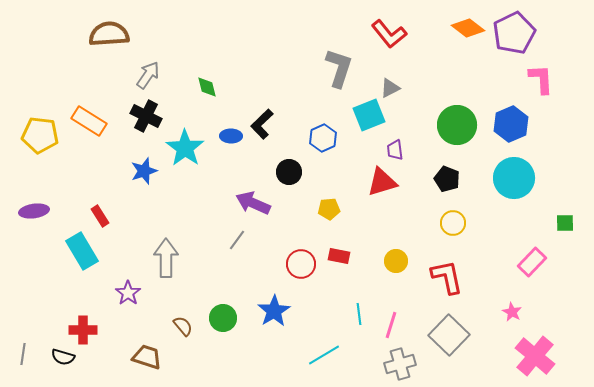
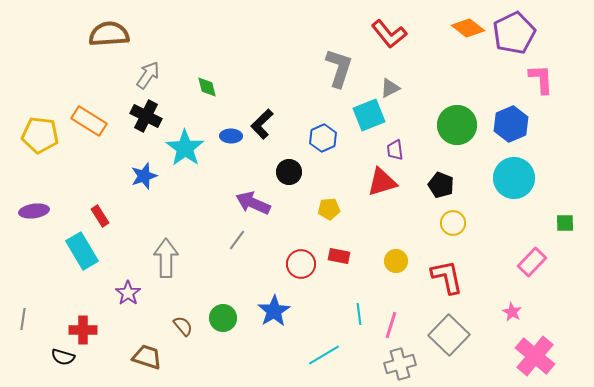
blue star at (144, 171): moved 5 px down
black pentagon at (447, 179): moved 6 px left, 6 px down
gray line at (23, 354): moved 35 px up
